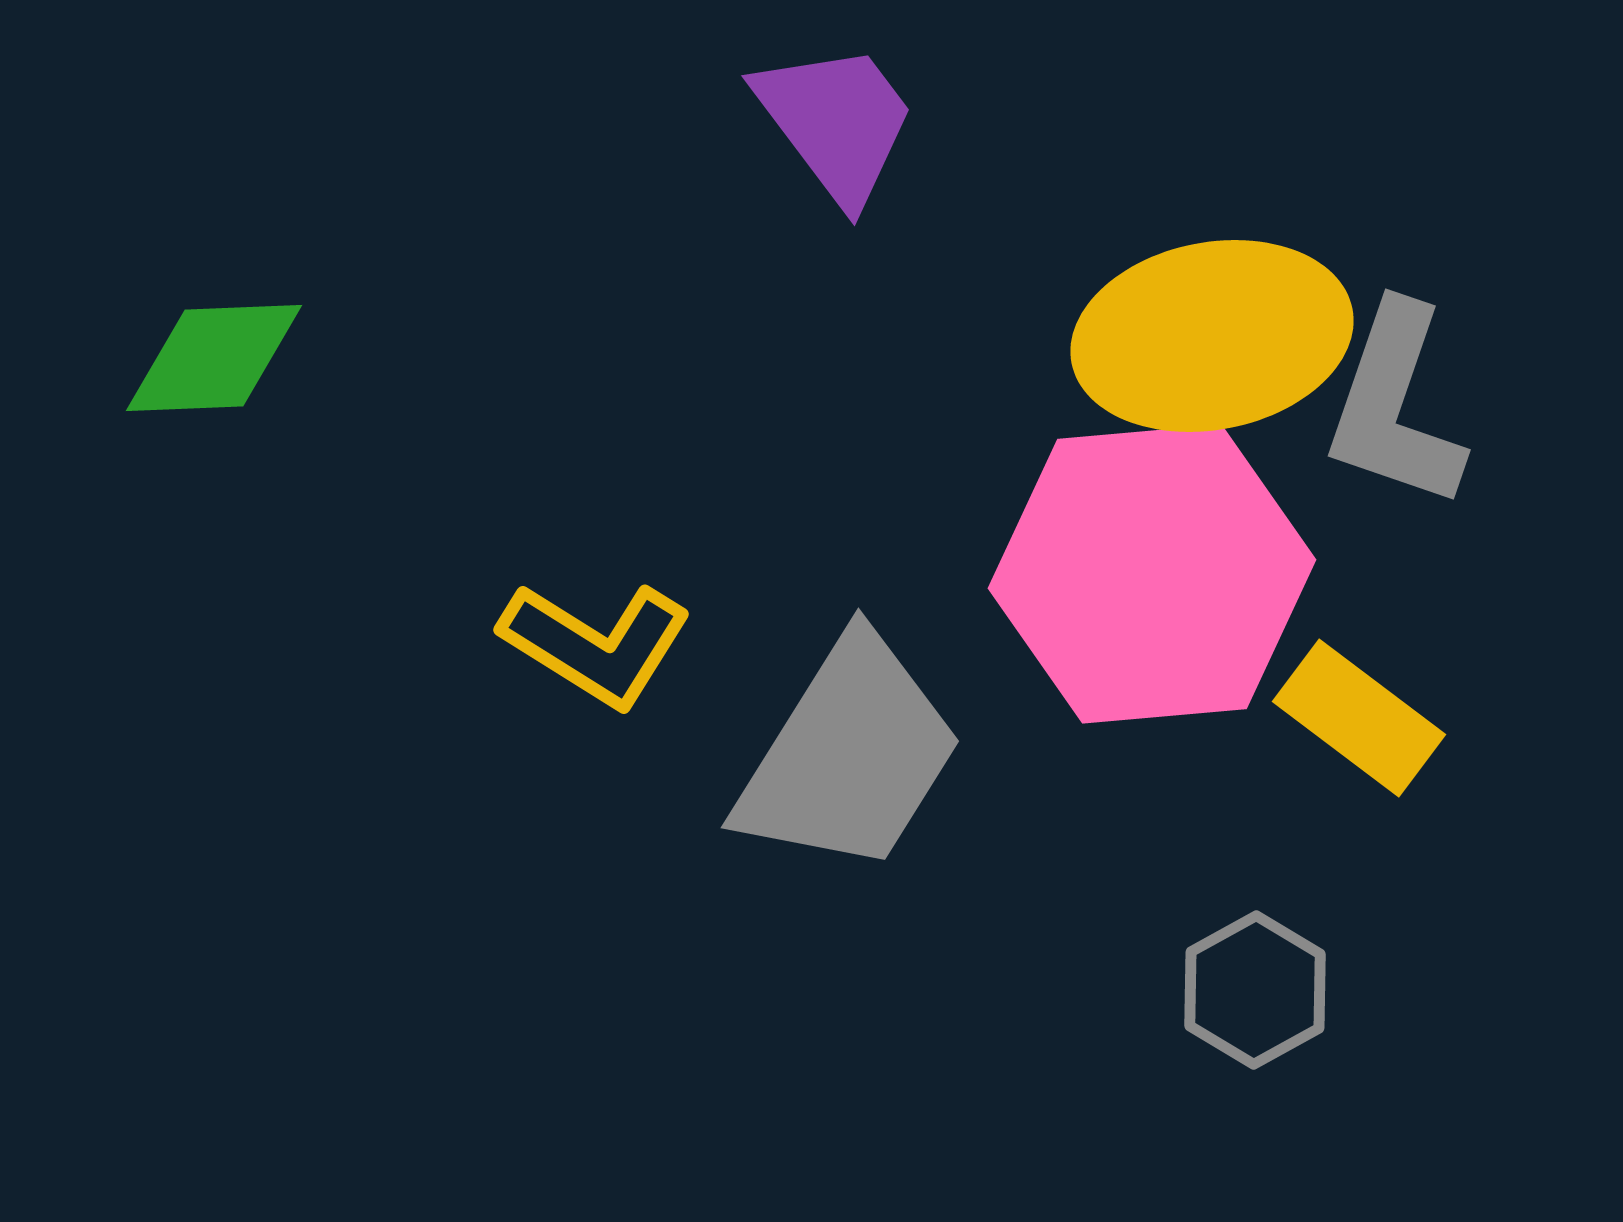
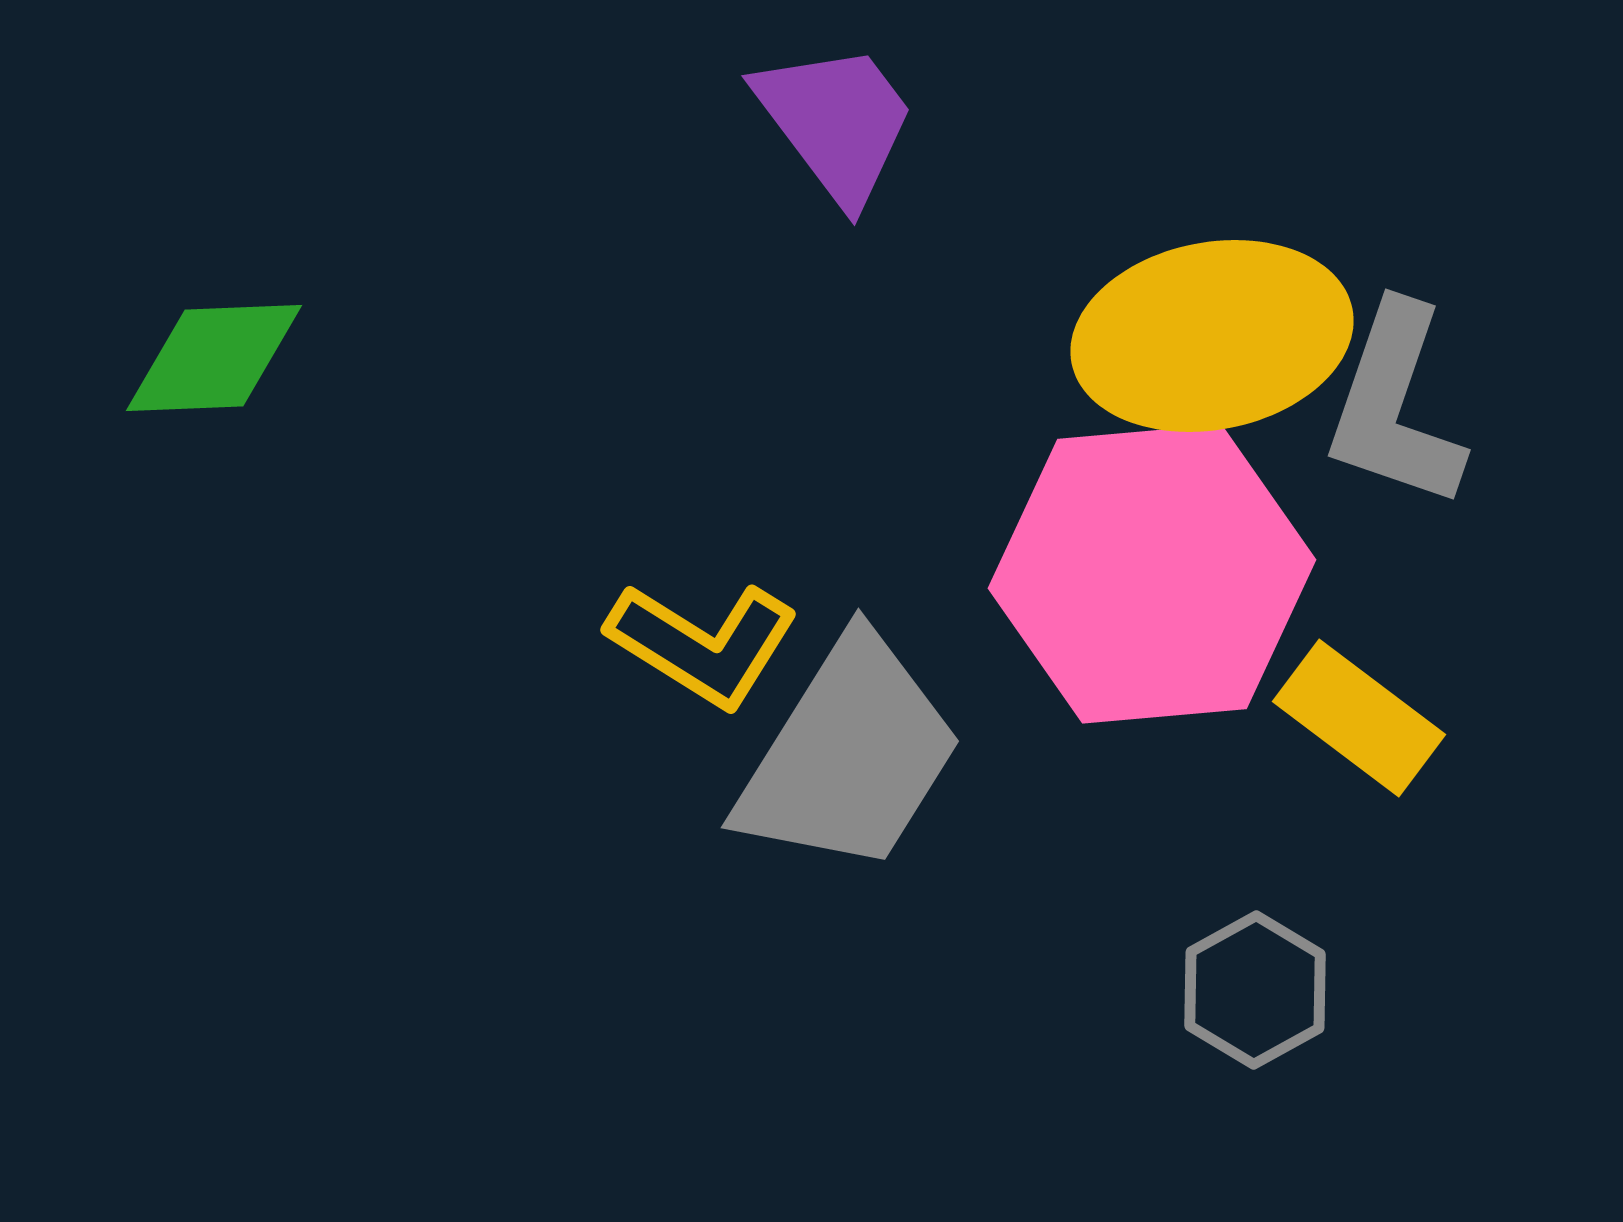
yellow L-shape: moved 107 px right
